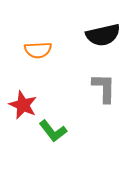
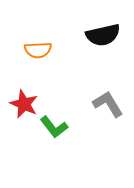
gray L-shape: moved 4 px right, 16 px down; rotated 32 degrees counterclockwise
red star: moved 1 px right, 1 px up
green L-shape: moved 1 px right, 4 px up
